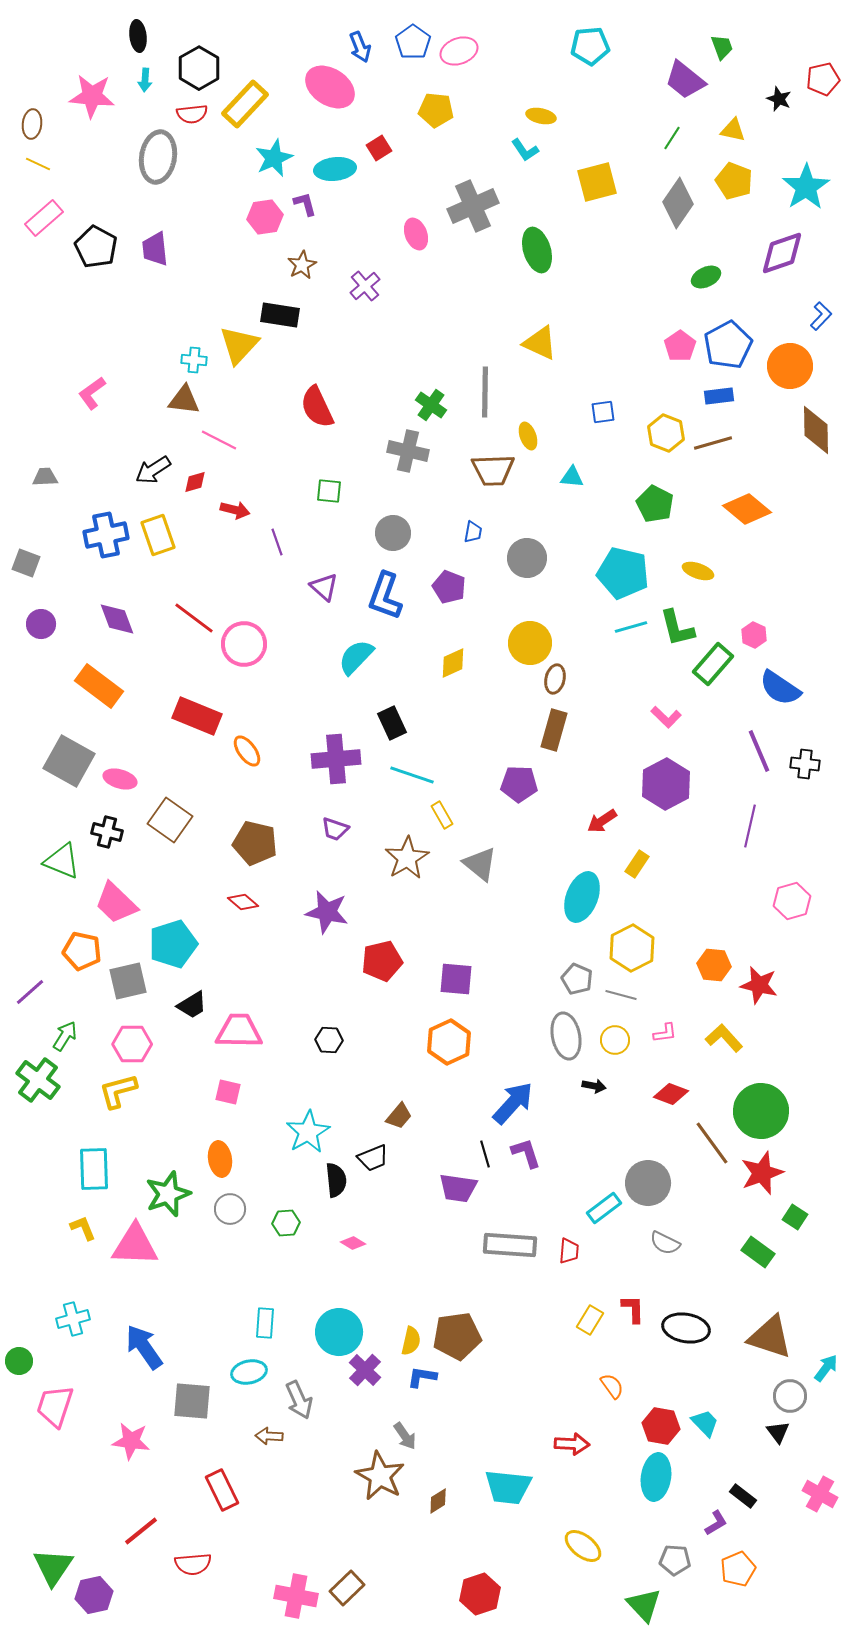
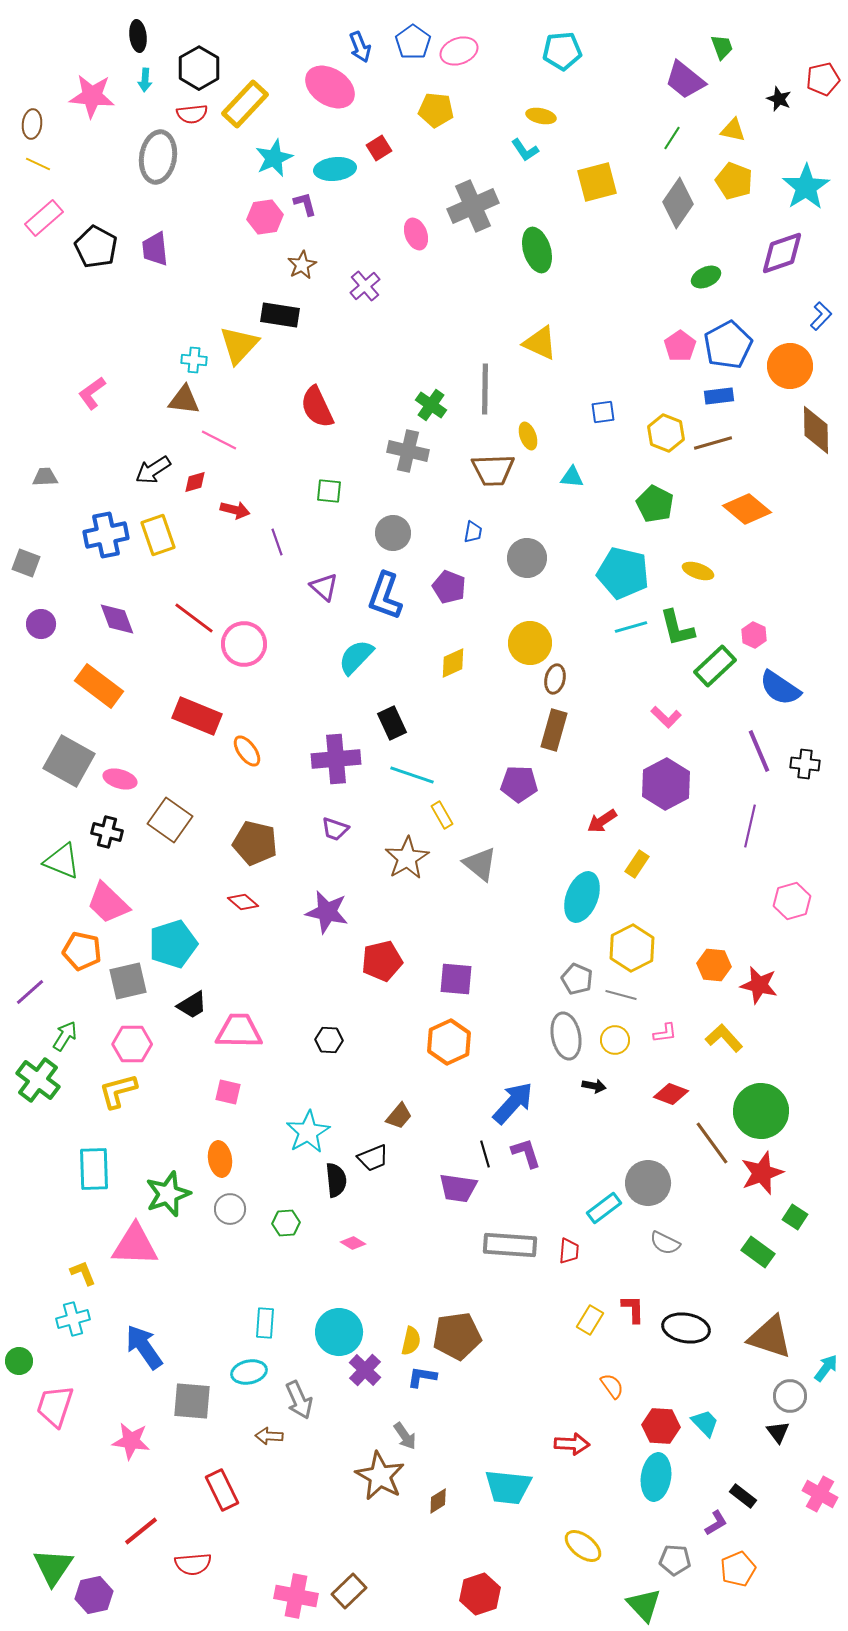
cyan pentagon at (590, 46): moved 28 px left, 5 px down
gray line at (485, 392): moved 3 px up
green rectangle at (713, 664): moved 2 px right, 2 px down; rotated 6 degrees clockwise
pink trapezoid at (116, 903): moved 8 px left
yellow L-shape at (83, 1228): moved 45 px down
red hexagon at (661, 1426): rotated 6 degrees counterclockwise
brown rectangle at (347, 1588): moved 2 px right, 3 px down
